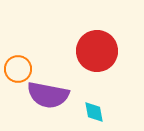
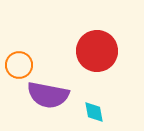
orange circle: moved 1 px right, 4 px up
